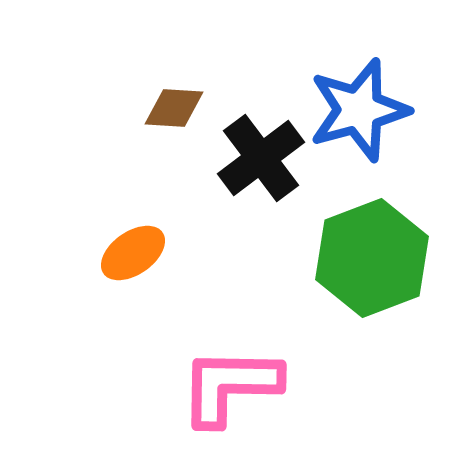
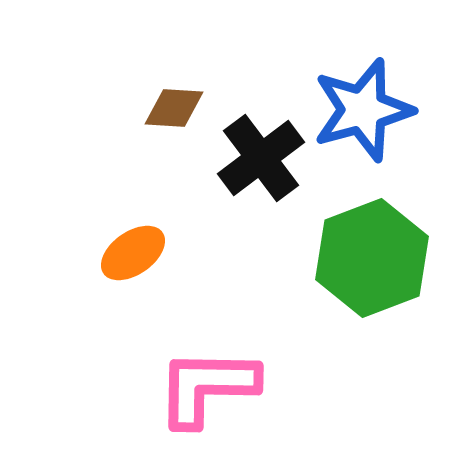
blue star: moved 4 px right
pink L-shape: moved 23 px left, 1 px down
